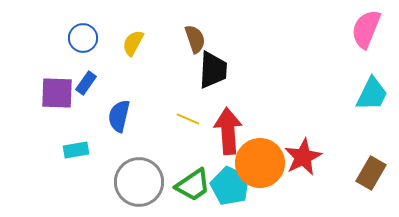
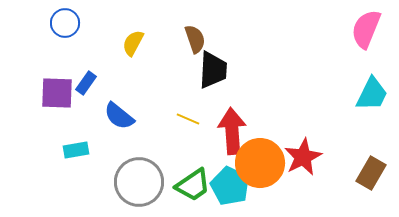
blue circle: moved 18 px left, 15 px up
blue semicircle: rotated 64 degrees counterclockwise
red arrow: moved 4 px right
